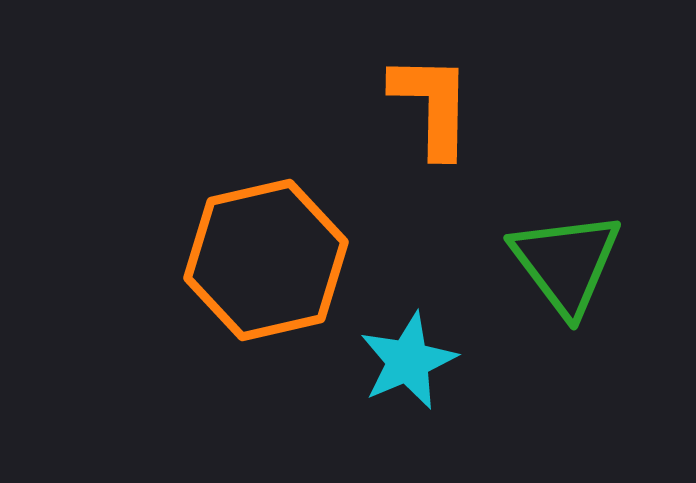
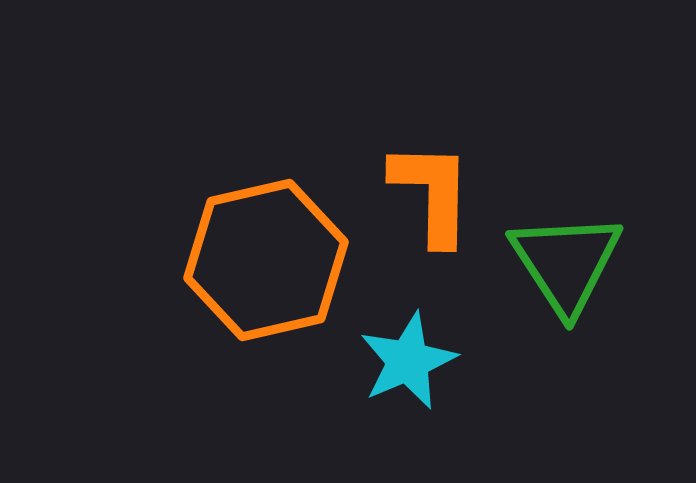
orange L-shape: moved 88 px down
green triangle: rotated 4 degrees clockwise
